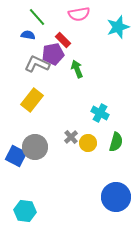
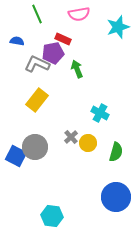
green line: moved 3 px up; rotated 18 degrees clockwise
blue semicircle: moved 11 px left, 6 px down
red rectangle: moved 1 px up; rotated 21 degrees counterclockwise
purple pentagon: moved 1 px up
yellow rectangle: moved 5 px right
green semicircle: moved 10 px down
cyan hexagon: moved 27 px right, 5 px down
